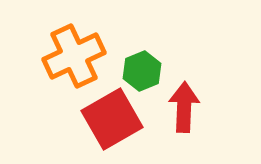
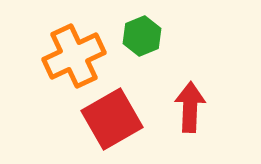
green hexagon: moved 35 px up
red arrow: moved 6 px right
